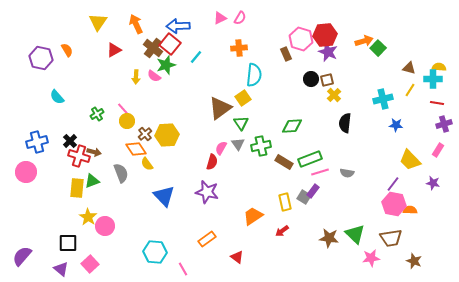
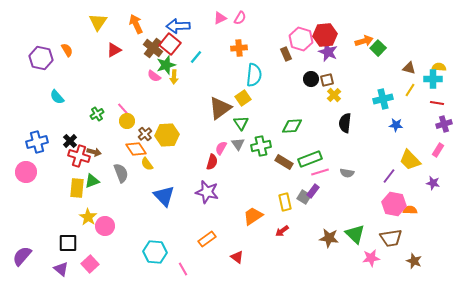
yellow arrow at (136, 77): moved 38 px right
purple line at (393, 184): moved 4 px left, 8 px up
